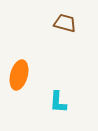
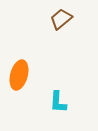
brown trapezoid: moved 4 px left, 4 px up; rotated 55 degrees counterclockwise
